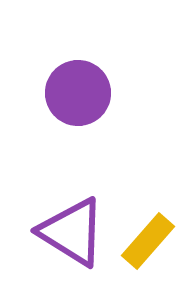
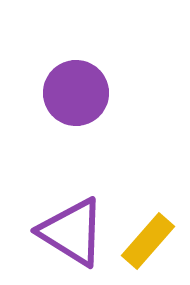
purple circle: moved 2 px left
